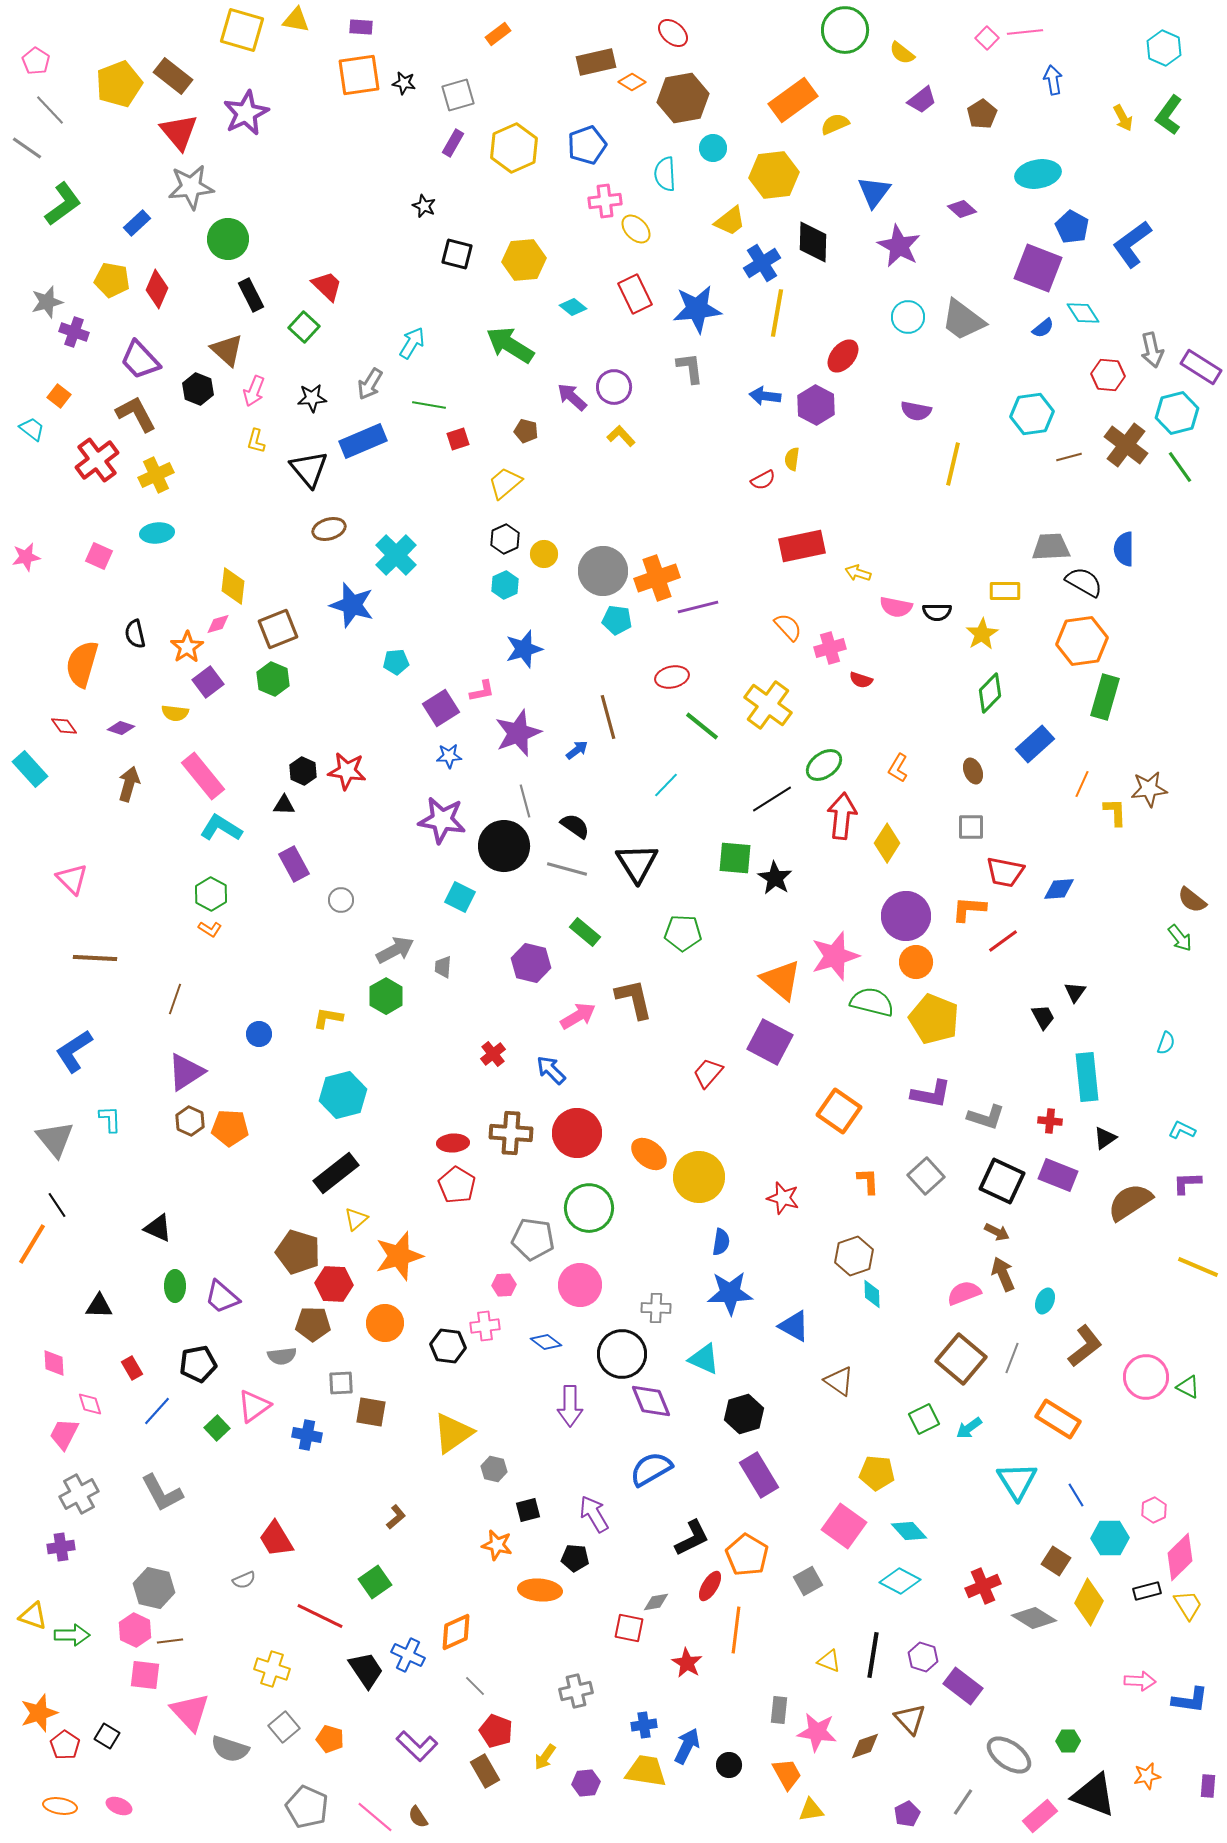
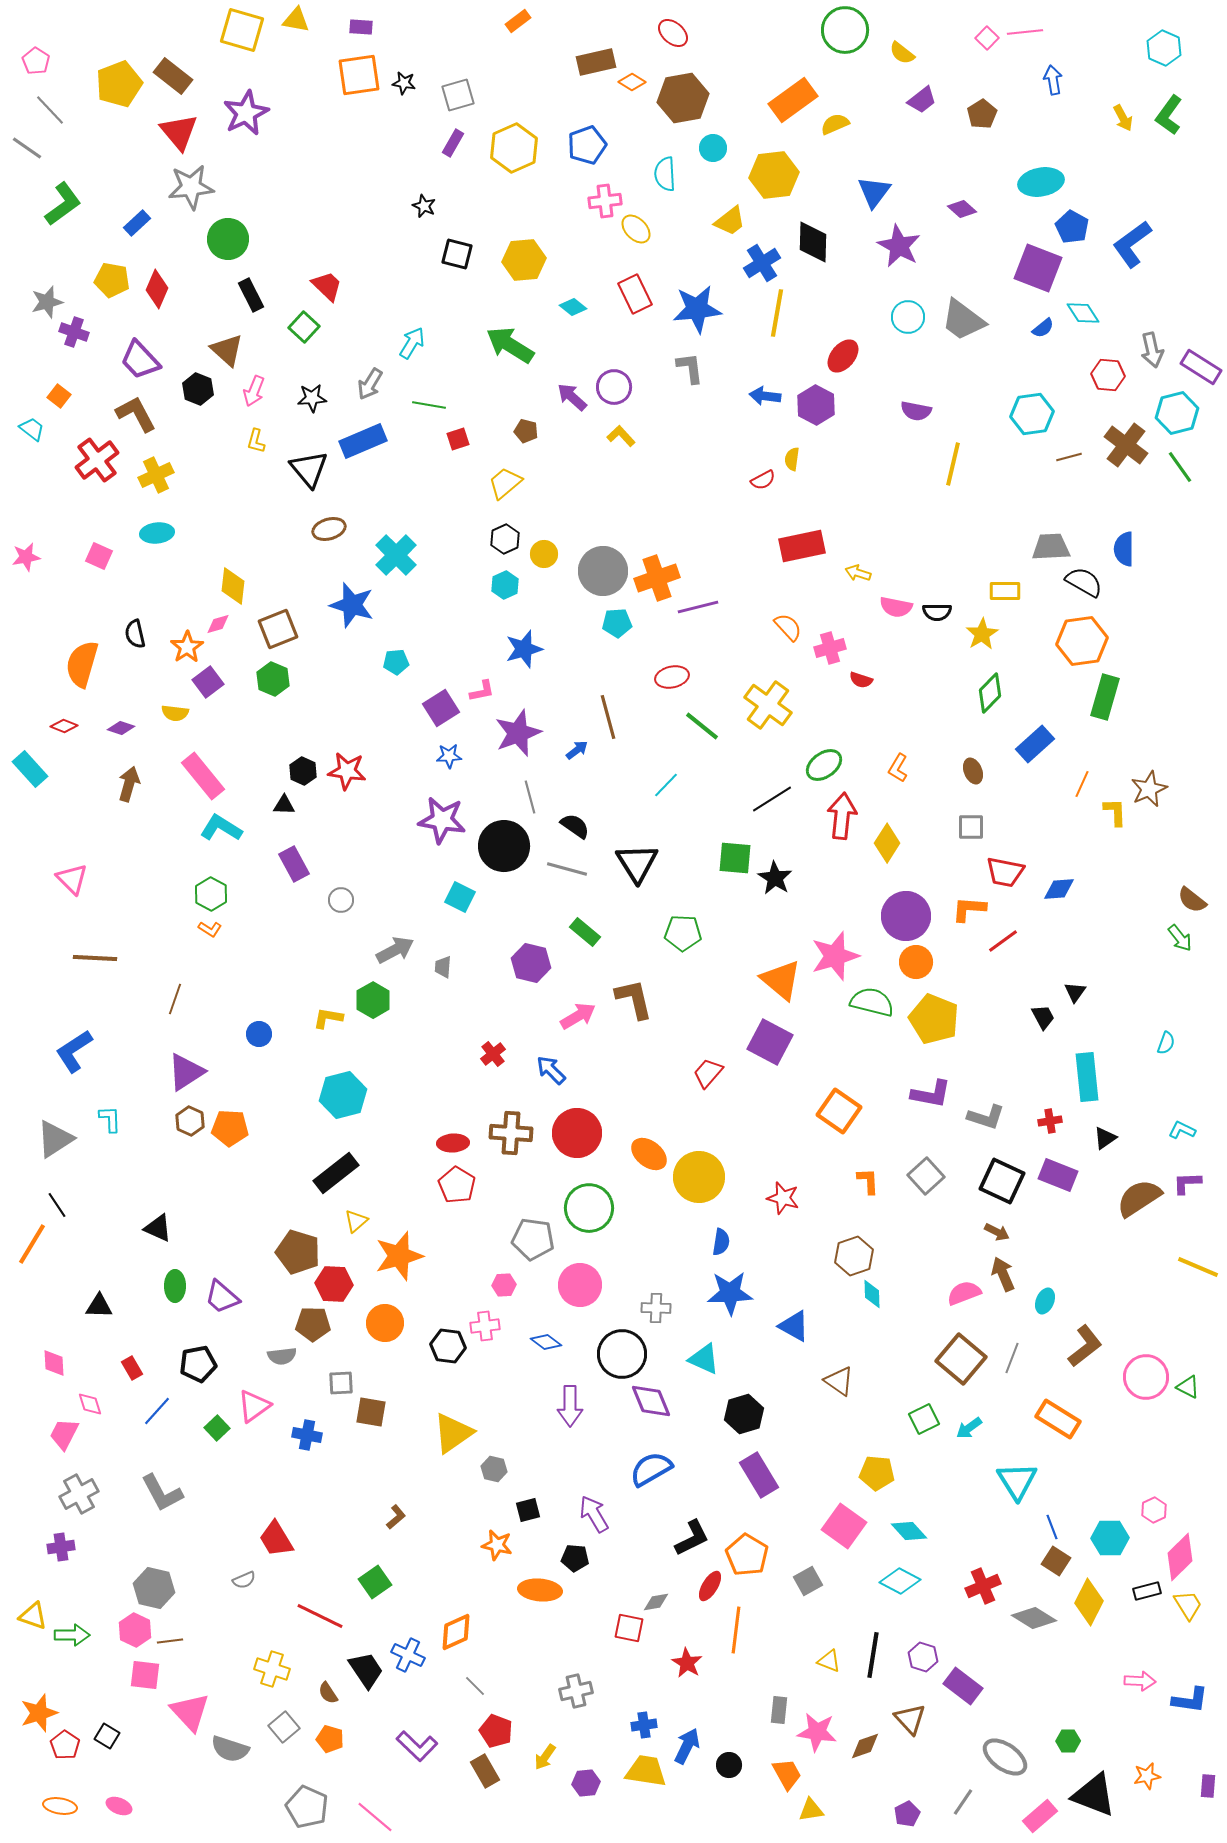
orange rectangle at (498, 34): moved 20 px right, 13 px up
cyan ellipse at (1038, 174): moved 3 px right, 8 px down
cyan pentagon at (617, 620): moved 3 px down; rotated 12 degrees counterclockwise
red diamond at (64, 726): rotated 32 degrees counterclockwise
brown star at (1149, 789): rotated 18 degrees counterclockwise
gray line at (525, 801): moved 5 px right, 4 px up
green hexagon at (386, 996): moved 13 px left, 4 px down
red cross at (1050, 1121): rotated 15 degrees counterclockwise
gray triangle at (55, 1139): rotated 36 degrees clockwise
brown semicircle at (1130, 1202): moved 9 px right, 4 px up
yellow triangle at (356, 1219): moved 2 px down
blue line at (1076, 1495): moved 24 px left, 32 px down; rotated 10 degrees clockwise
gray ellipse at (1009, 1755): moved 4 px left, 2 px down
brown semicircle at (418, 1817): moved 90 px left, 124 px up
